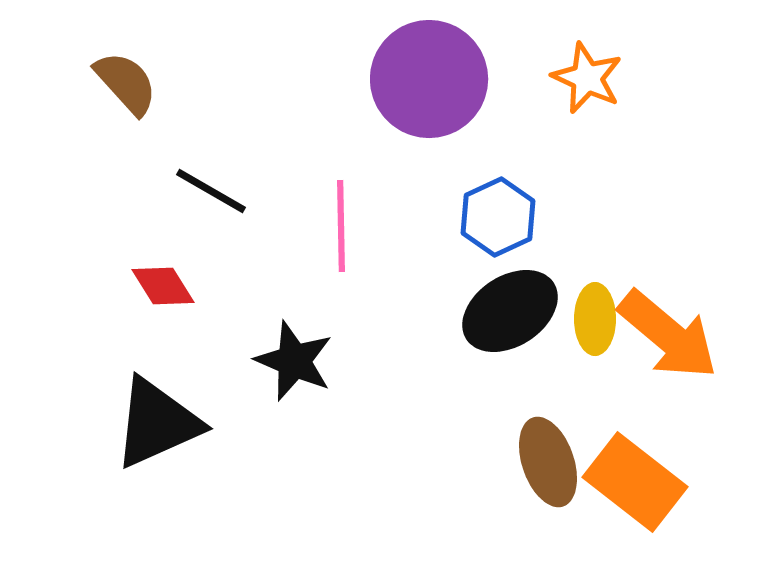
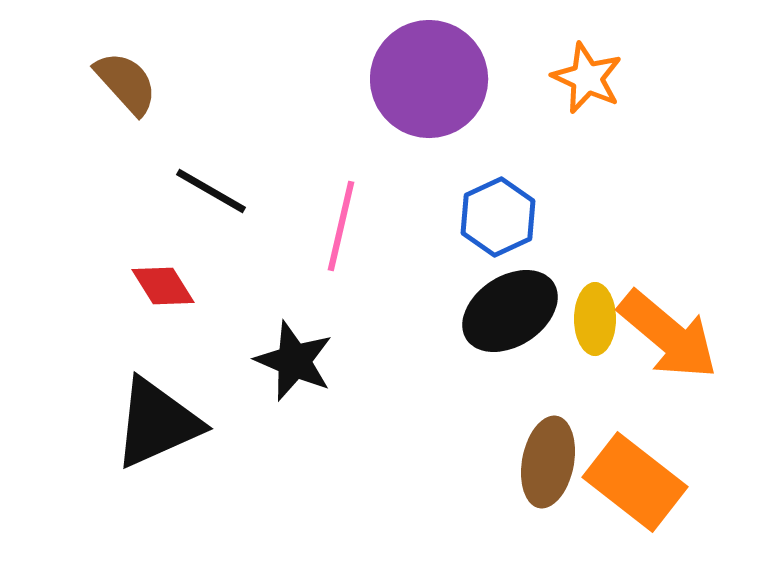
pink line: rotated 14 degrees clockwise
brown ellipse: rotated 30 degrees clockwise
